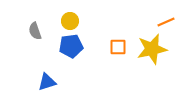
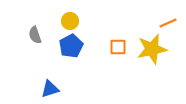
orange line: moved 2 px right, 1 px down
gray semicircle: moved 4 px down
blue pentagon: rotated 20 degrees counterclockwise
blue triangle: moved 3 px right, 7 px down
